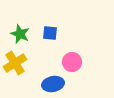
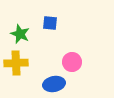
blue square: moved 10 px up
yellow cross: moved 1 px right; rotated 30 degrees clockwise
blue ellipse: moved 1 px right
